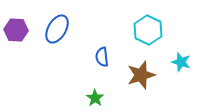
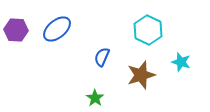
blue ellipse: rotated 20 degrees clockwise
blue semicircle: rotated 30 degrees clockwise
